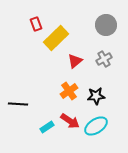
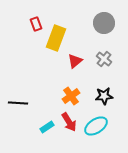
gray circle: moved 2 px left, 2 px up
yellow rectangle: rotated 25 degrees counterclockwise
gray cross: rotated 21 degrees counterclockwise
orange cross: moved 2 px right, 5 px down
black star: moved 8 px right
black line: moved 1 px up
red arrow: moved 1 px left, 1 px down; rotated 24 degrees clockwise
